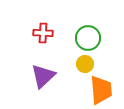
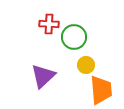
red cross: moved 6 px right, 9 px up
green circle: moved 14 px left, 1 px up
yellow circle: moved 1 px right, 1 px down
